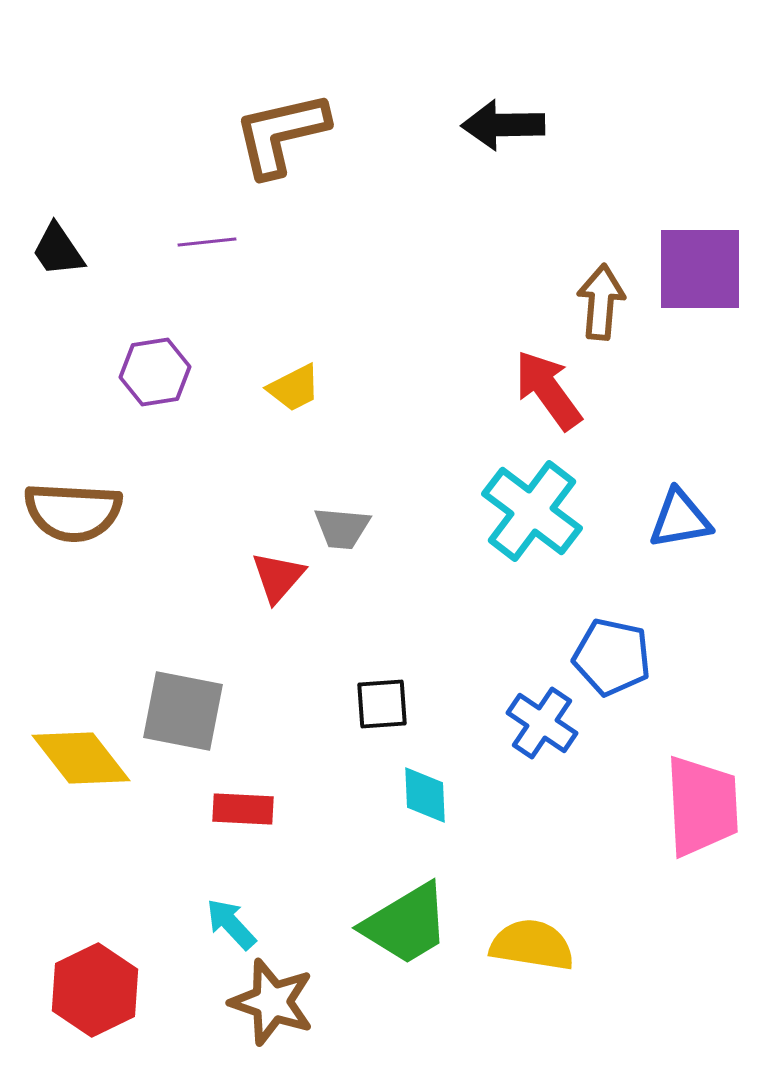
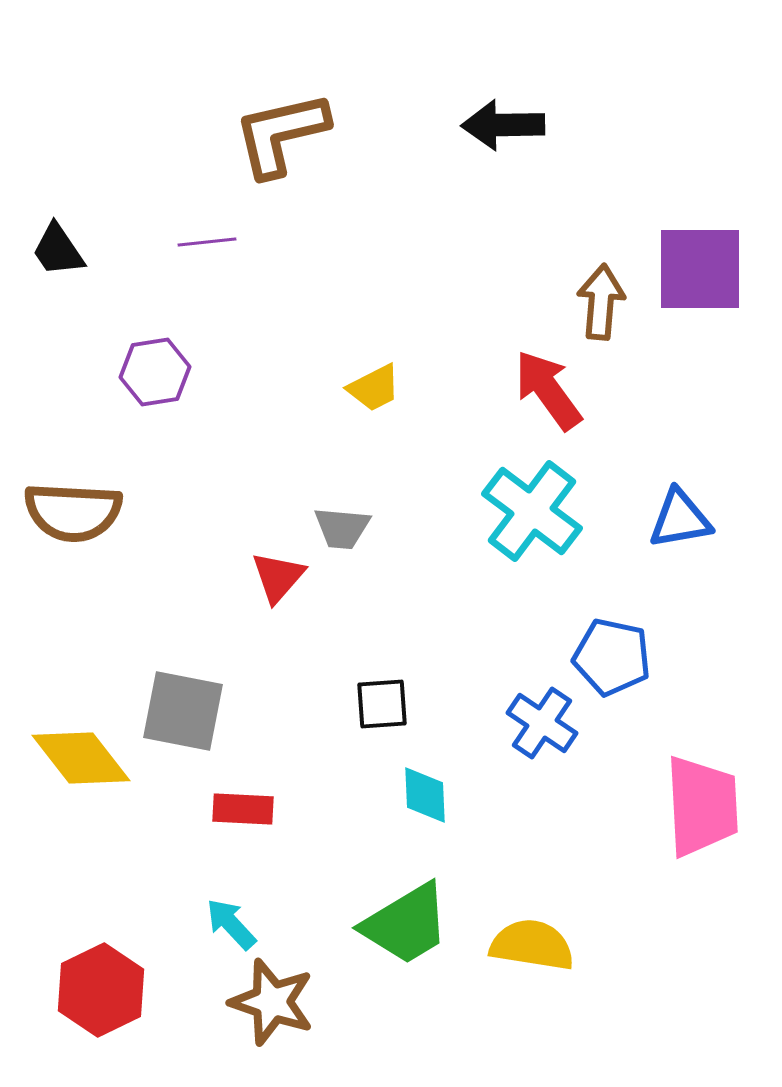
yellow trapezoid: moved 80 px right
red hexagon: moved 6 px right
